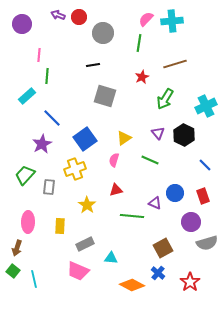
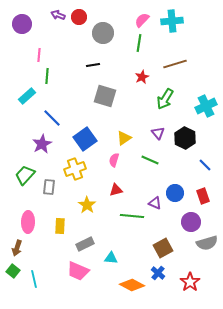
pink semicircle at (146, 19): moved 4 px left, 1 px down
black hexagon at (184, 135): moved 1 px right, 3 px down
